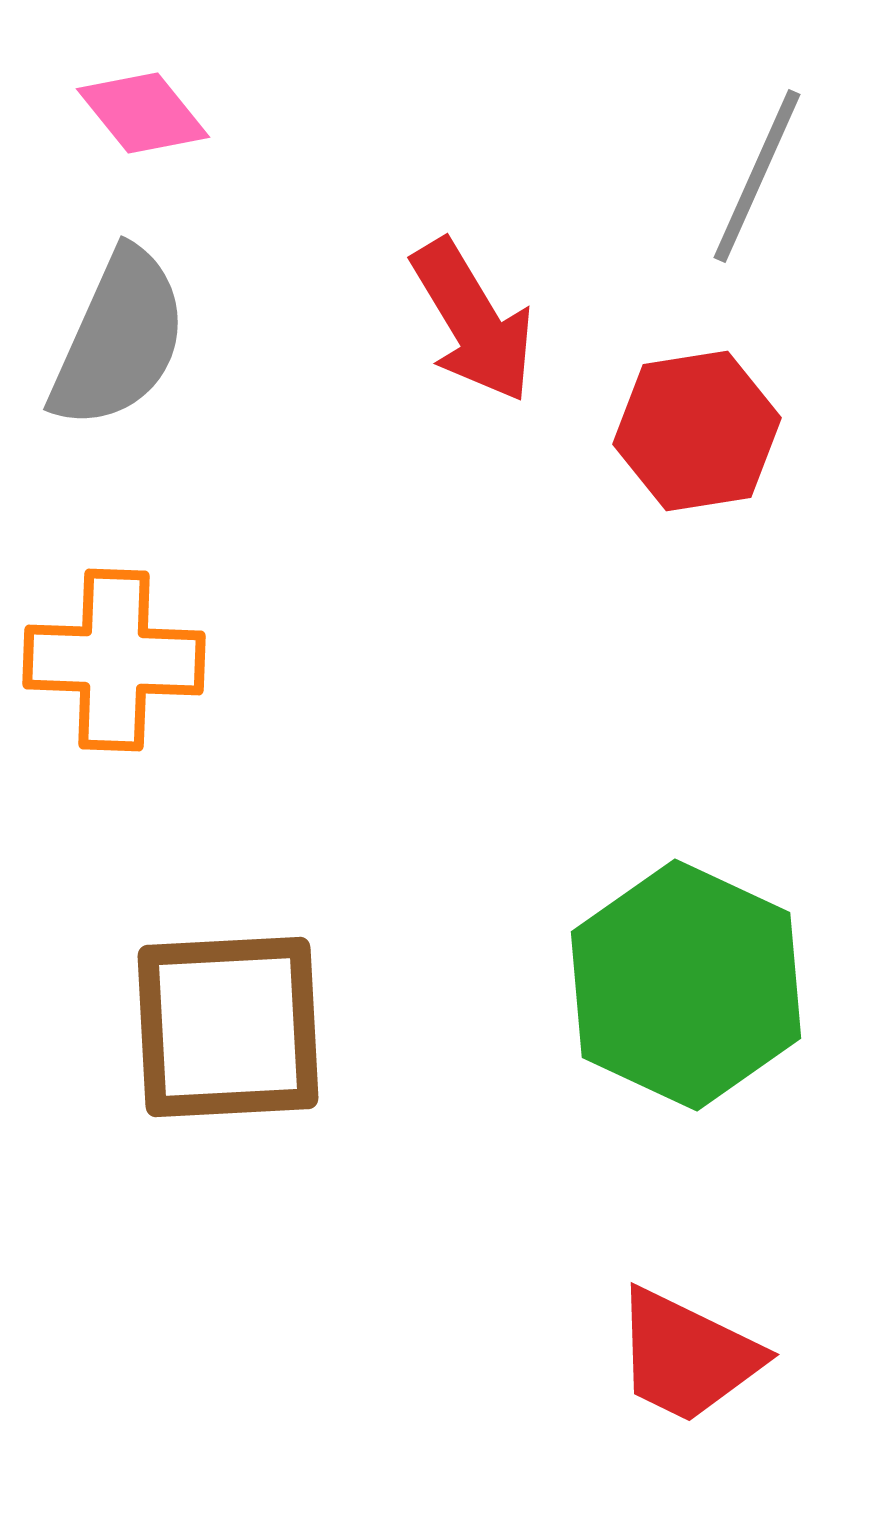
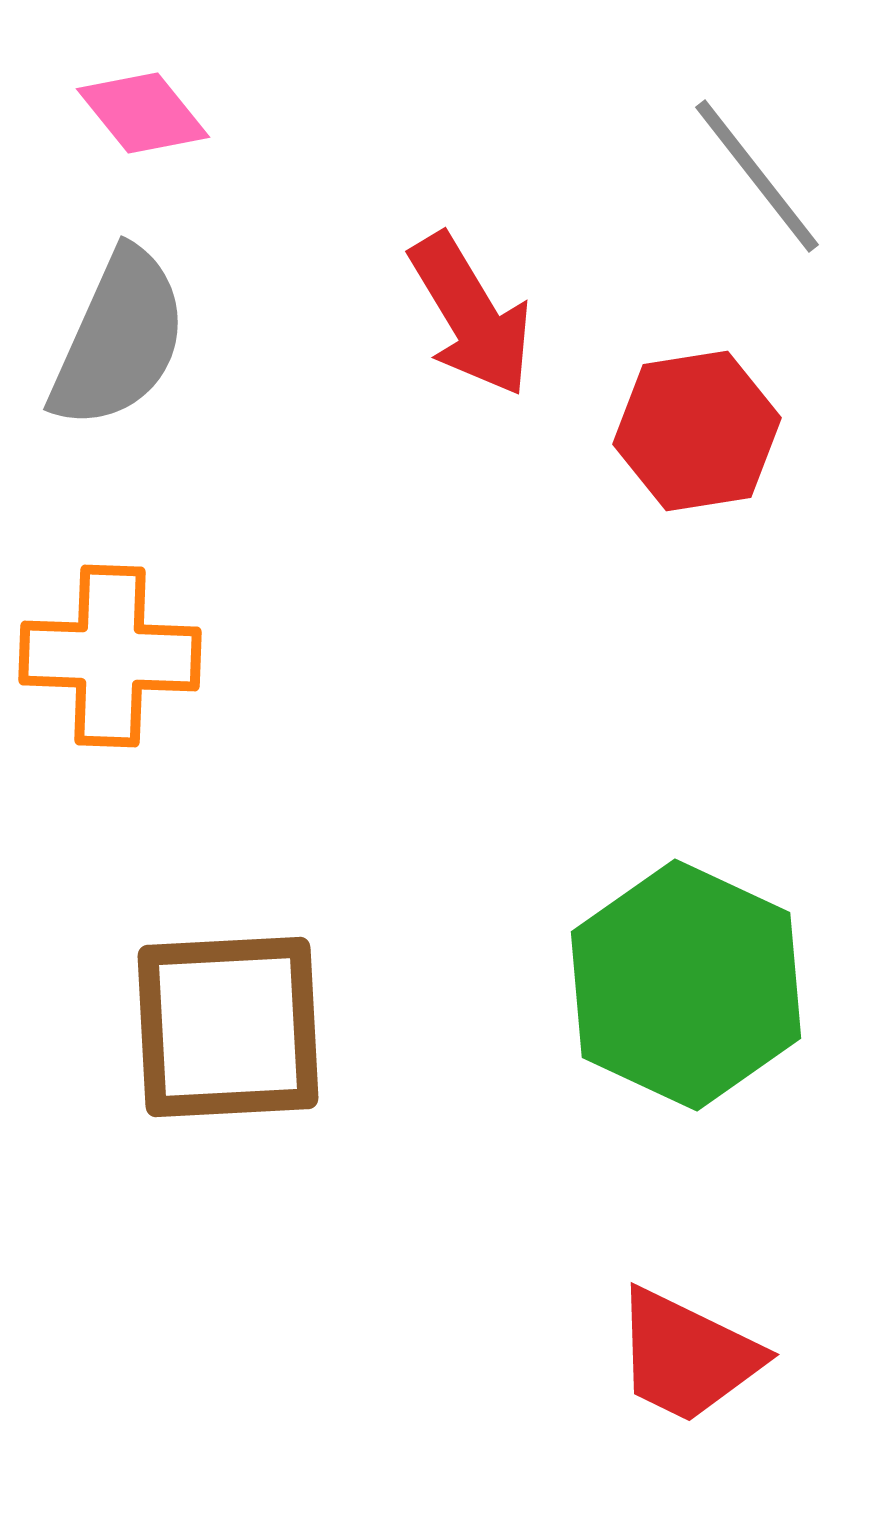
gray line: rotated 62 degrees counterclockwise
red arrow: moved 2 px left, 6 px up
orange cross: moved 4 px left, 4 px up
